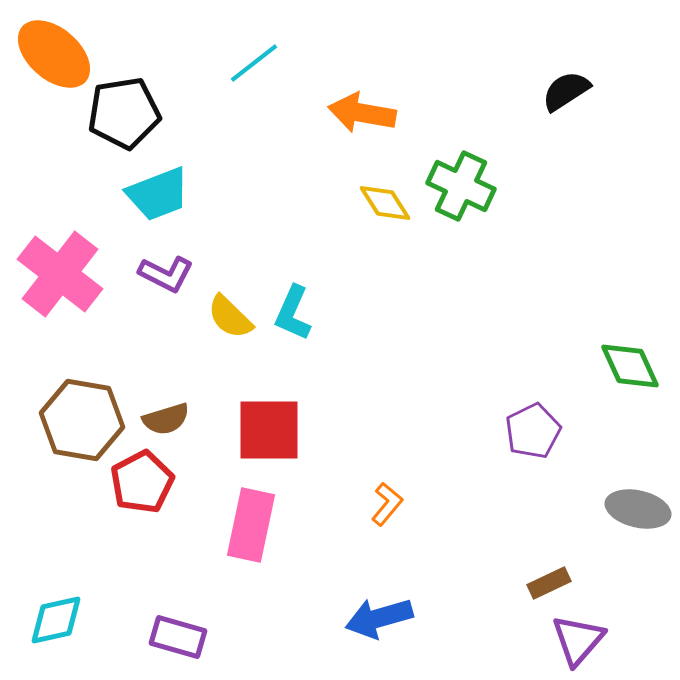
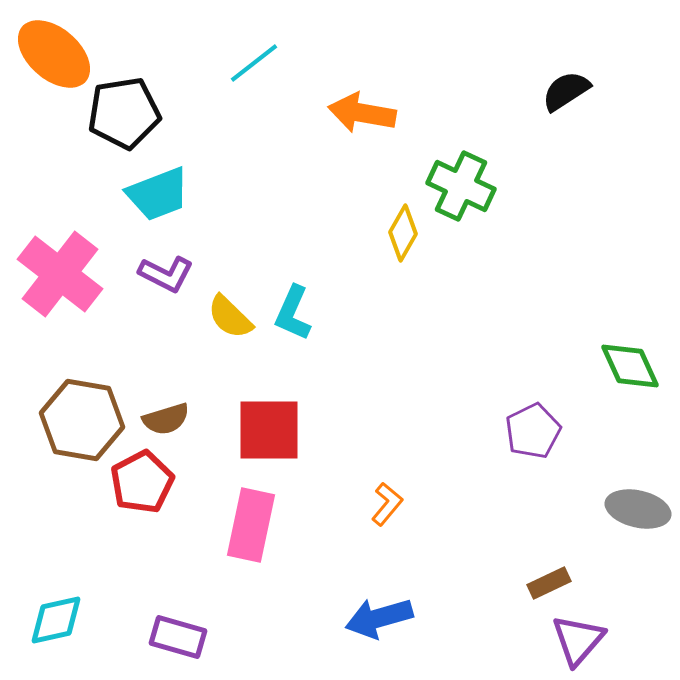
yellow diamond: moved 18 px right, 30 px down; rotated 62 degrees clockwise
